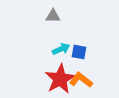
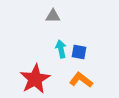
cyan arrow: rotated 78 degrees counterclockwise
red star: moved 25 px left
